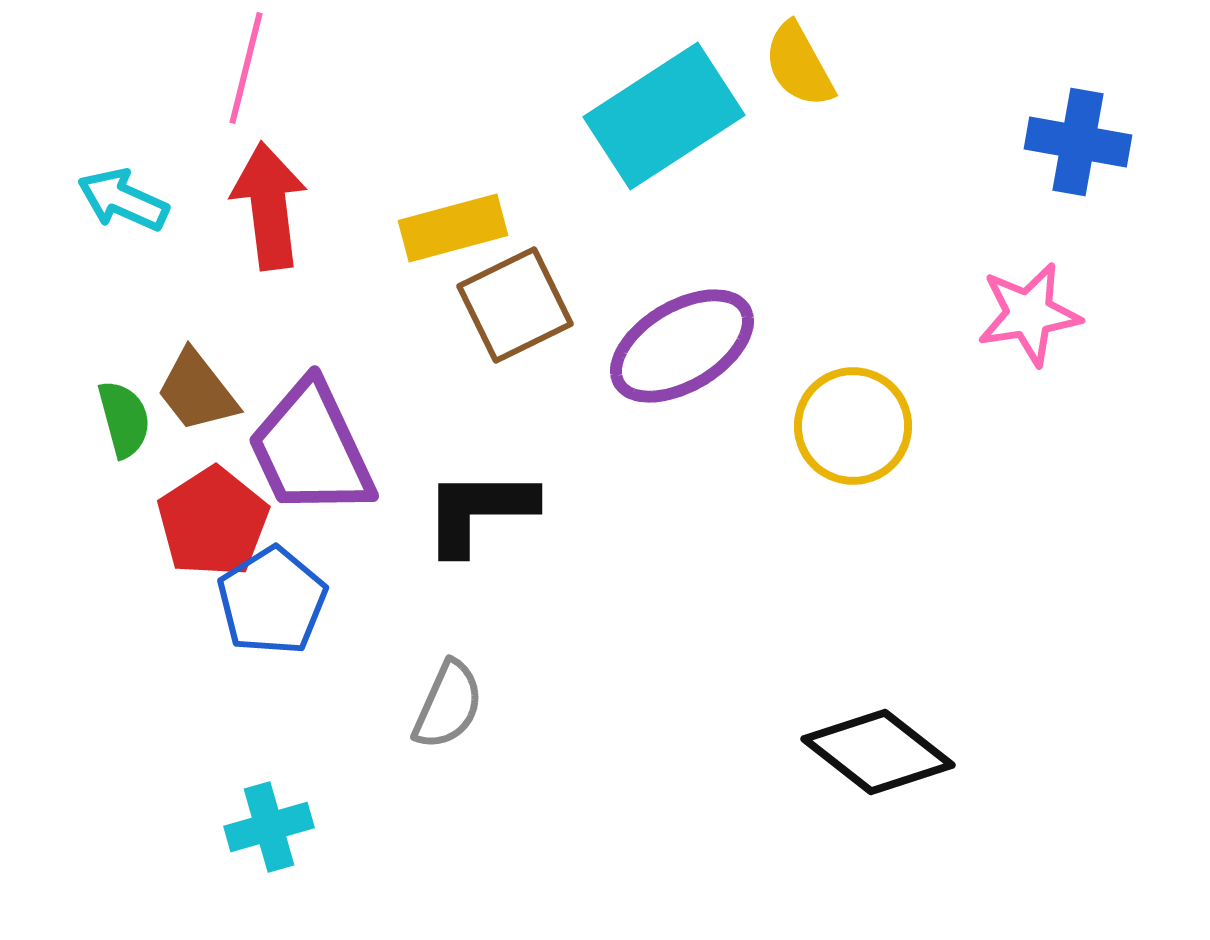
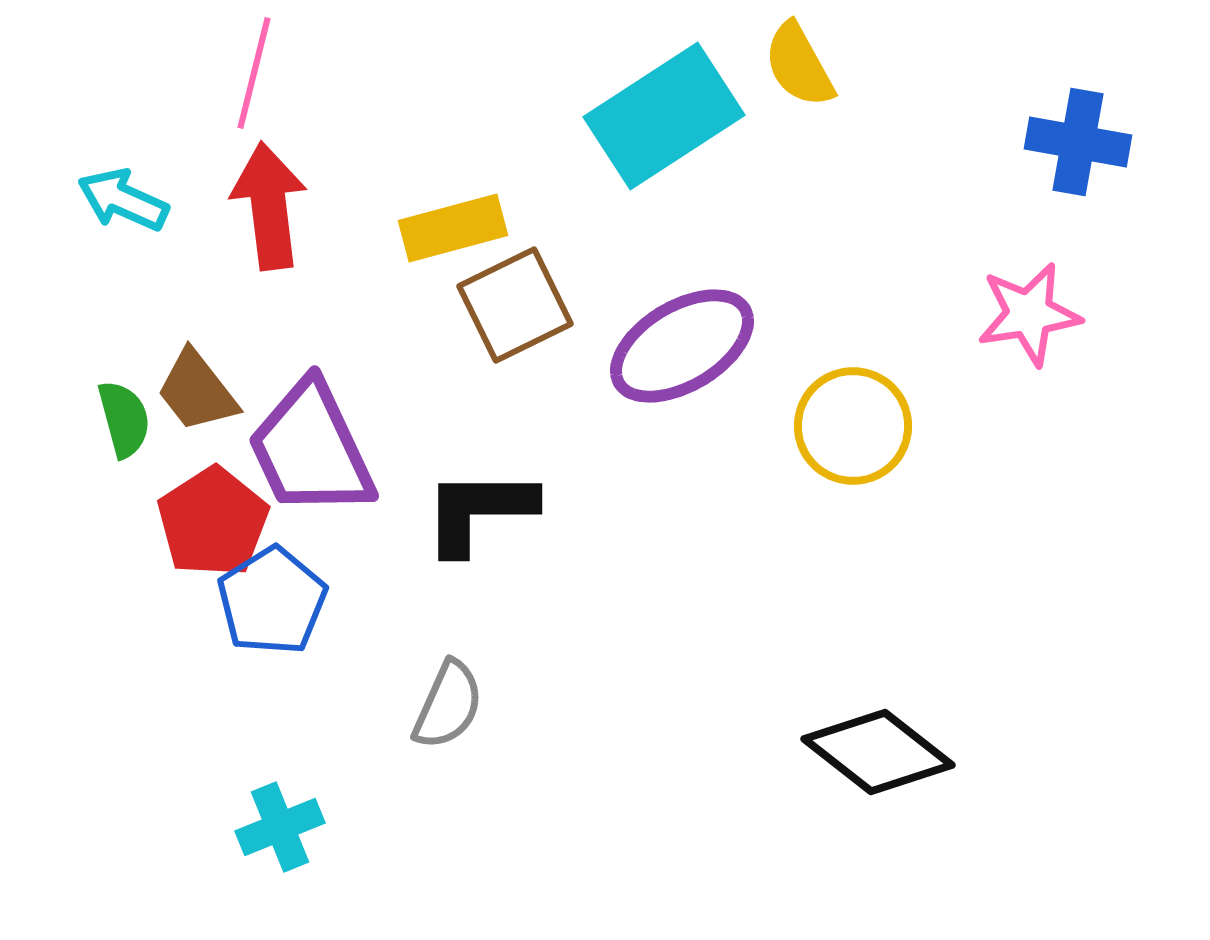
pink line: moved 8 px right, 5 px down
cyan cross: moved 11 px right; rotated 6 degrees counterclockwise
